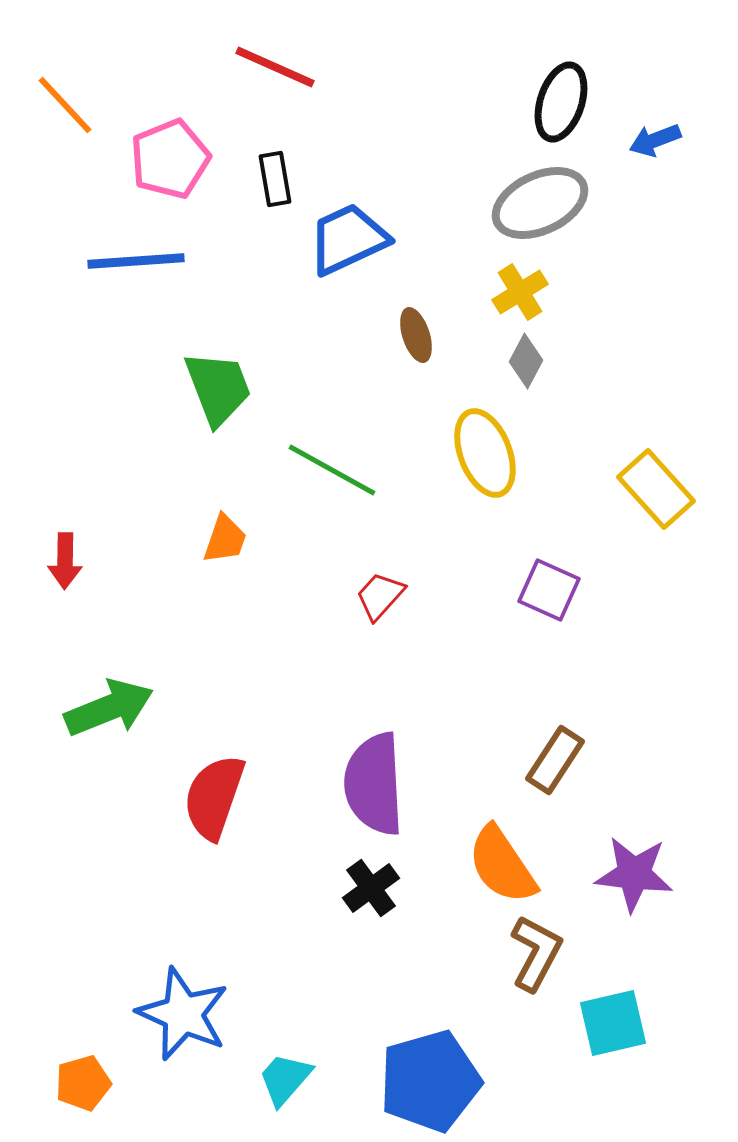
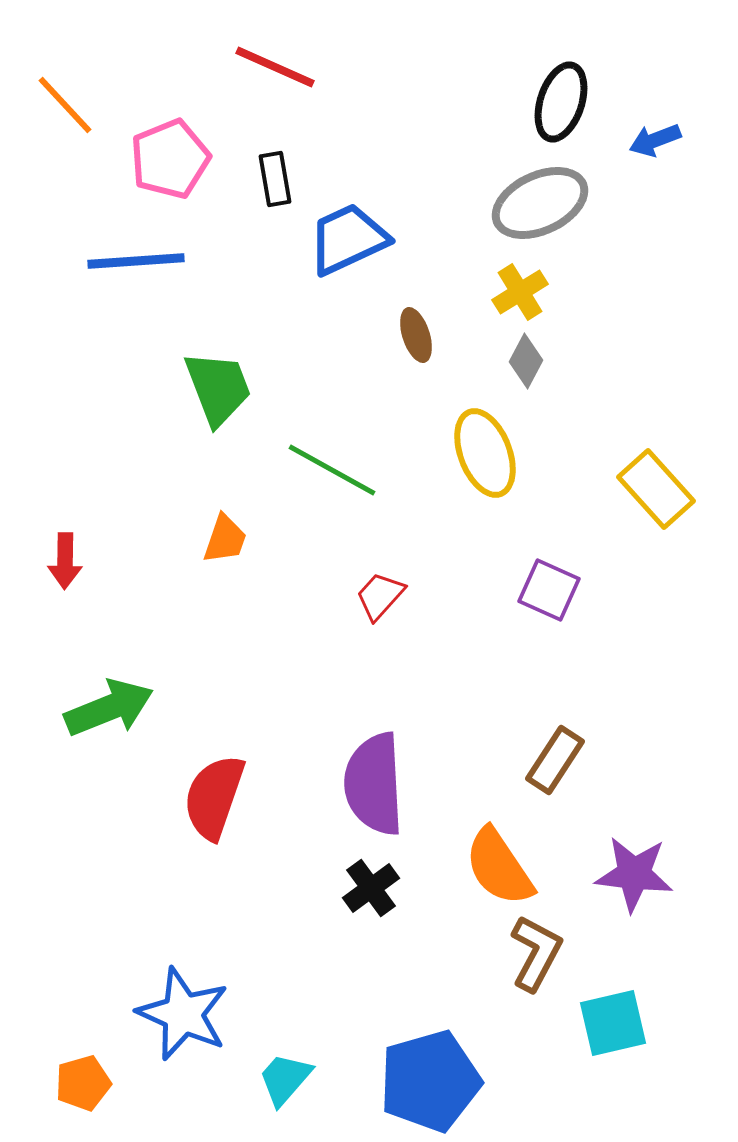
orange semicircle: moved 3 px left, 2 px down
